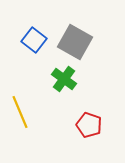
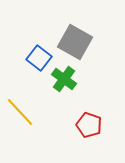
blue square: moved 5 px right, 18 px down
yellow line: rotated 20 degrees counterclockwise
